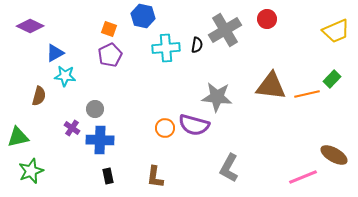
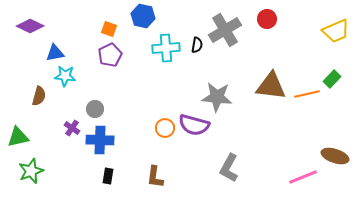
blue triangle: rotated 18 degrees clockwise
brown ellipse: moved 1 px right, 1 px down; rotated 12 degrees counterclockwise
black rectangle: rotated 21 degrees clockwise
